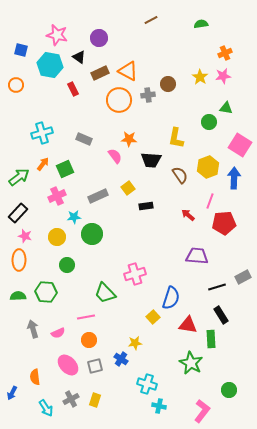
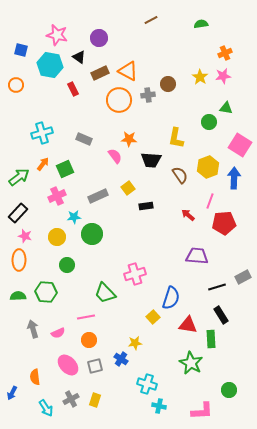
pink L-shape at (202, 411): rotated 50 degrees clockwise
